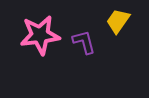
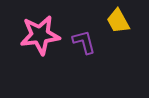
yellow trapezoid: rotated 64 degrees counterclockwise
